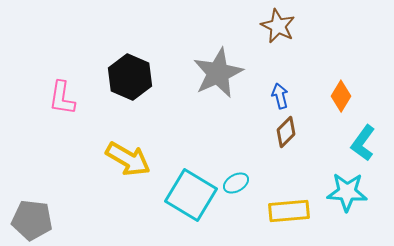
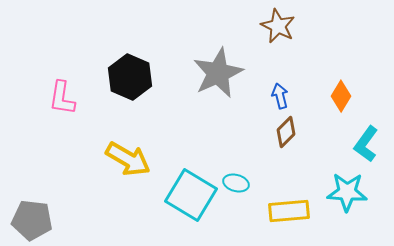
cyan L-shape: moved 3 px right, 1 px down
cyan ellipse: rotated 45 degrees clockwise
